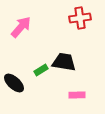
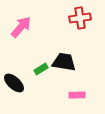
green rectangle: moved 1 px up
